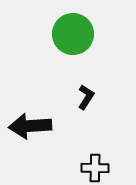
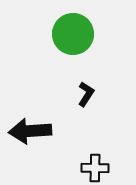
black L-shape: moved 3 px up
black arrow: moved 5 px down
